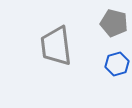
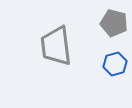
blue hexagon: moved 2 px left
